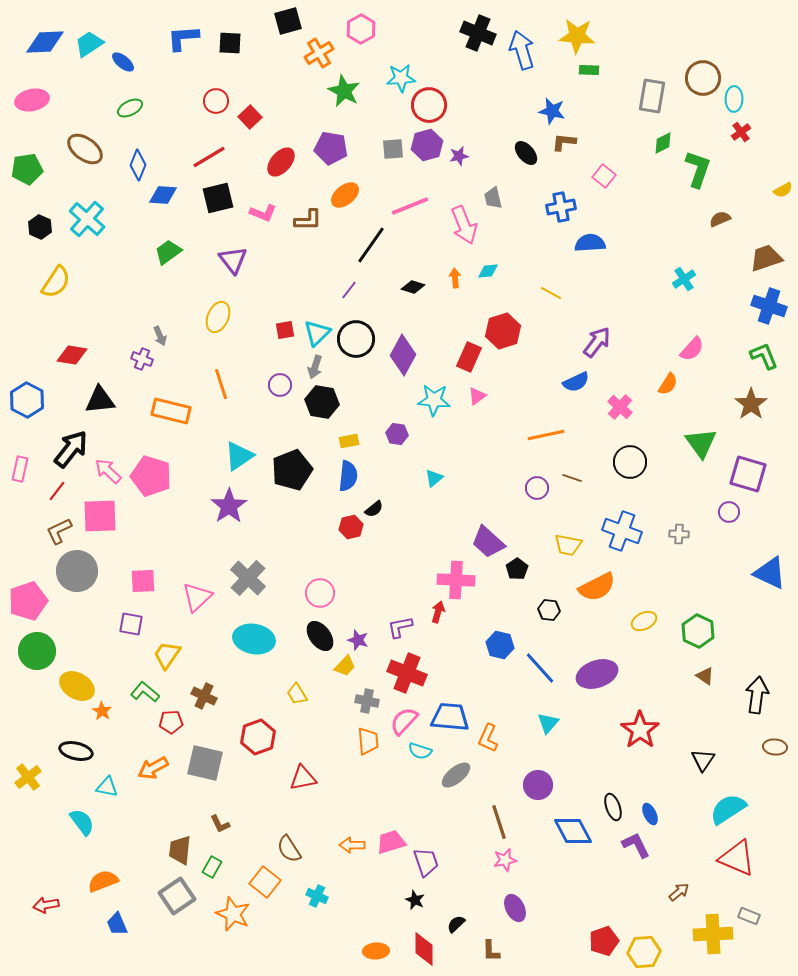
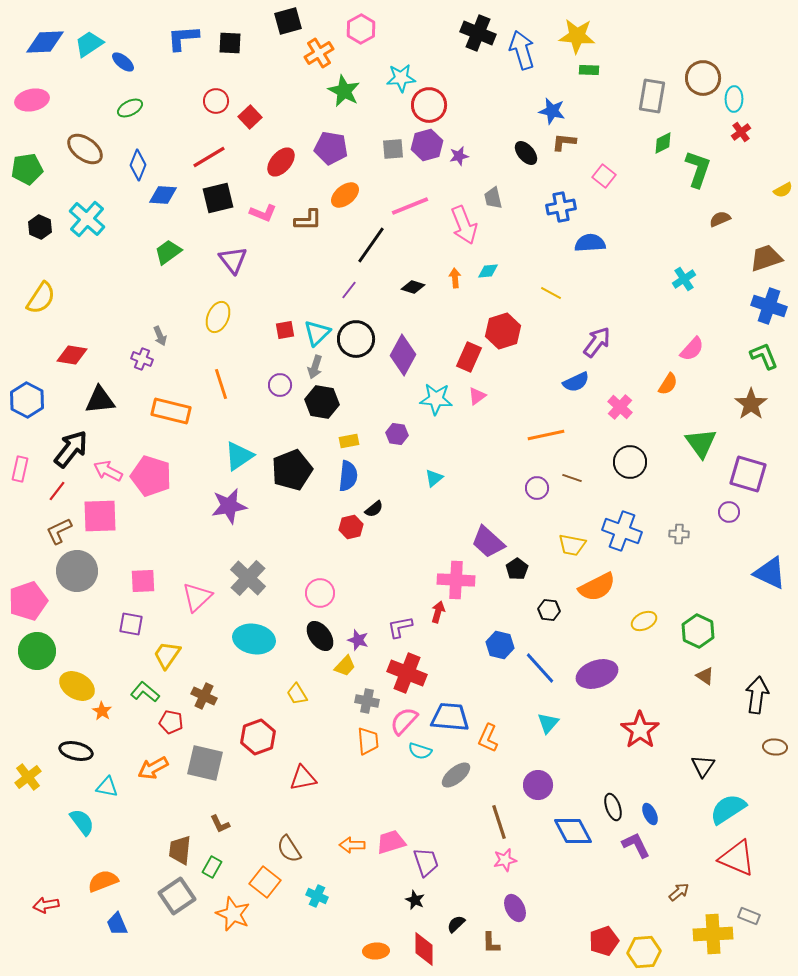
yellow semicircle at (56, 282): moved 15 px left, 16 px down
cyan star at (434, 400): moved 2 px right, 1 px up
pink arrow at (108, 471): rotated 16 degrees counterclockwise
purple star at (229, 506): rotated 24 degrees clockwise
yellow trapezoid at (568, 545): moved 4 px right
red pentagon at (171, 722): rotated 15 degrees clockwise
black triangle at (703, 760): moved 6 px down
brown L-shape at (491, 951): moved 8 px up
